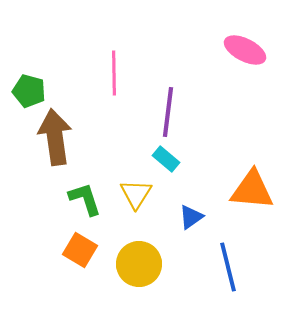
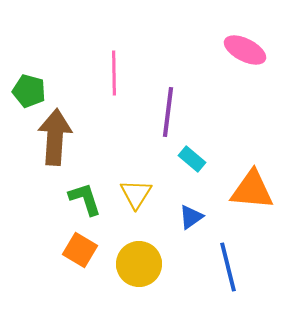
brown arrow: rotated 12 degrees clockwise
cyan rectangle: moved 26 px right
